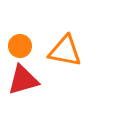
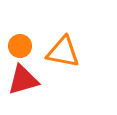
orange triangle: moved 2 px left, 1 px down
